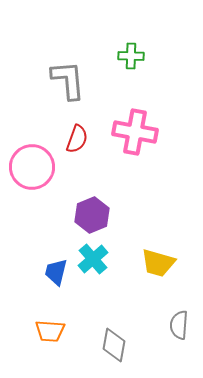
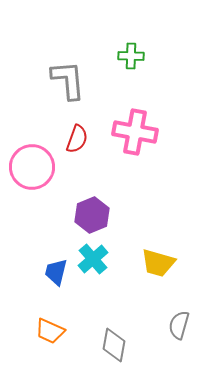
gray semicircle: rotated 12 degrees clockwise
orange trapezoid: rotated 20 degrees clockwise
